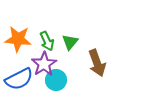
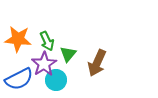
green triangle: moved 2 px left, 12 px down
brown arrow: rotated 44 degrees clockwise
